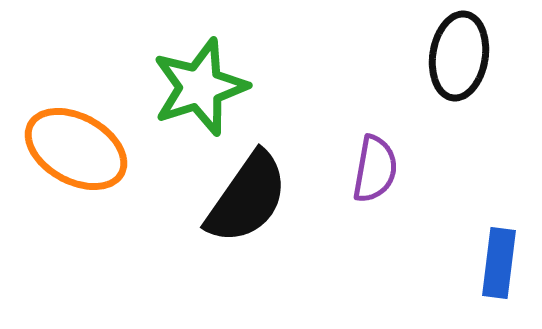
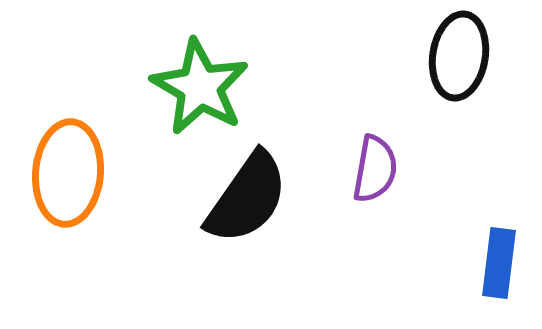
green star: rotated 24 degrees counterclockwise
orange ellipse: moved 8 px left, 24 px down; rotated 66 degrees clockwise
